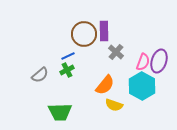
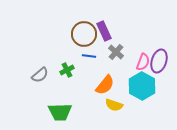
purple rectangle: rotated 24 degrees counterclockwise
blue line: moved 21 px right; rotated 32 degrees clockwise
